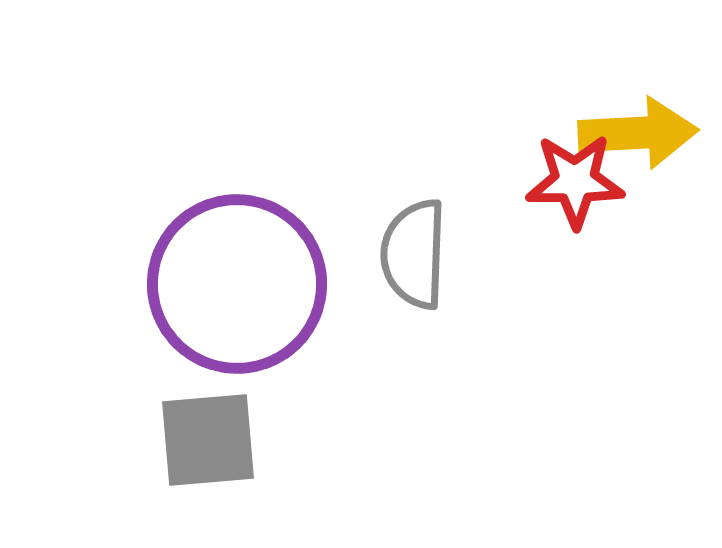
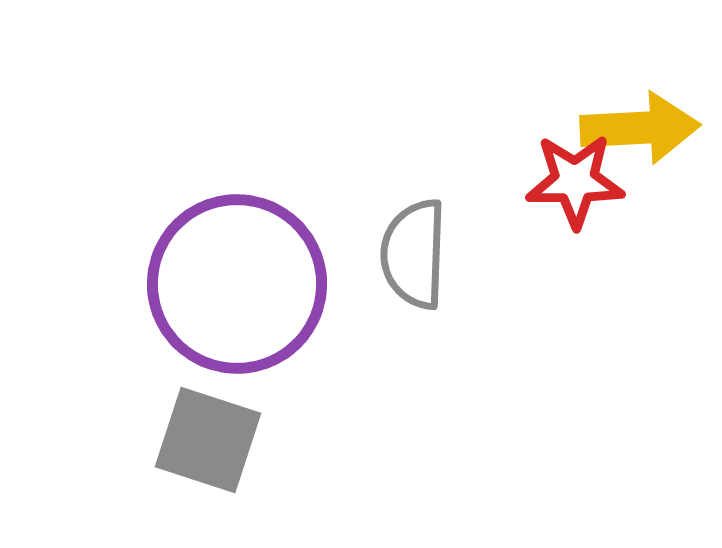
yellow arrow: moved 2 px right, 5 px up
gray square: rotated 23 degrees clockwise
